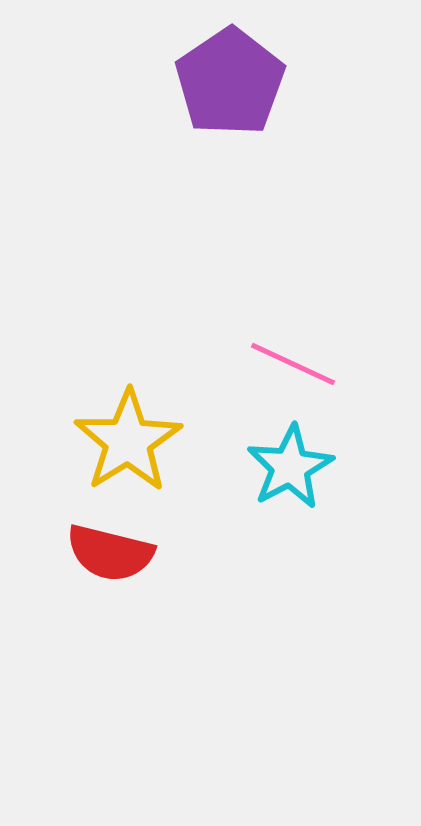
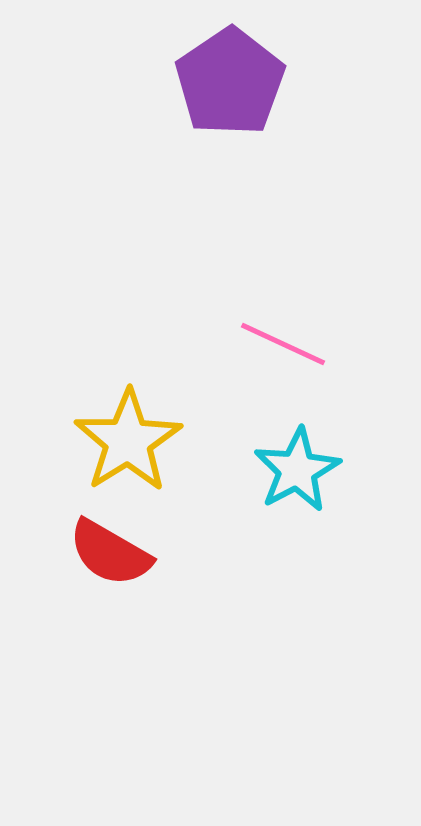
pink line: moved 10 px left, 20 px up
cyan star: moved 7 px right, 3 px down
red semicircle: rotated 16 degrees clockwise
